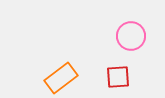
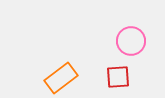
pink circle: moved 5 px down
